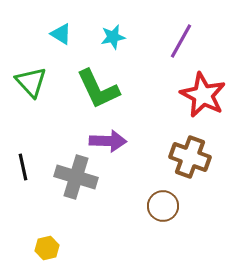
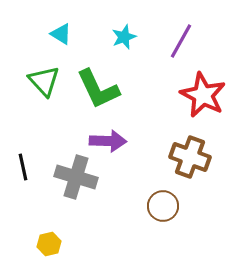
cyan star: moved 11 px right; rotated 10 degrees counterclockwise
green triangle: moved 13 px right, 1 px up
yellow hexagon: moved 2 px right, 4 px up
